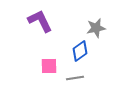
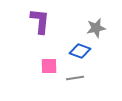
purple L-shape: rotated 32 degrees clockwise
blue diamond: rotated 55 degrees clockwise
